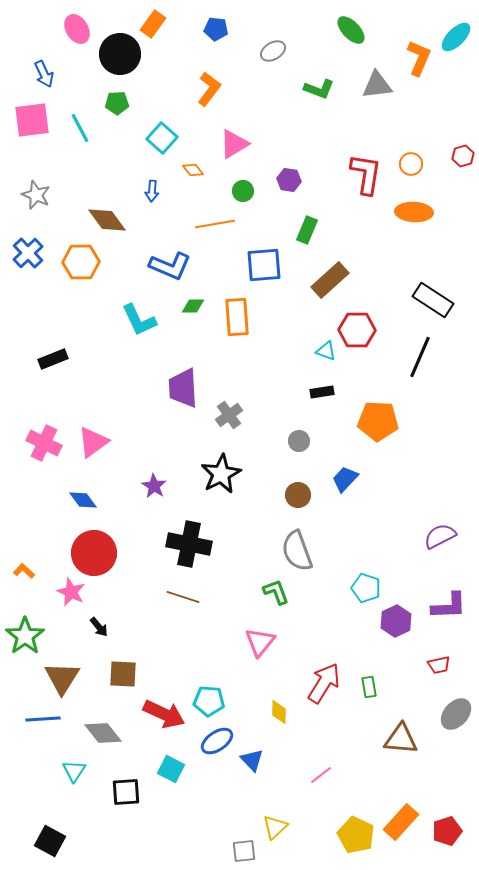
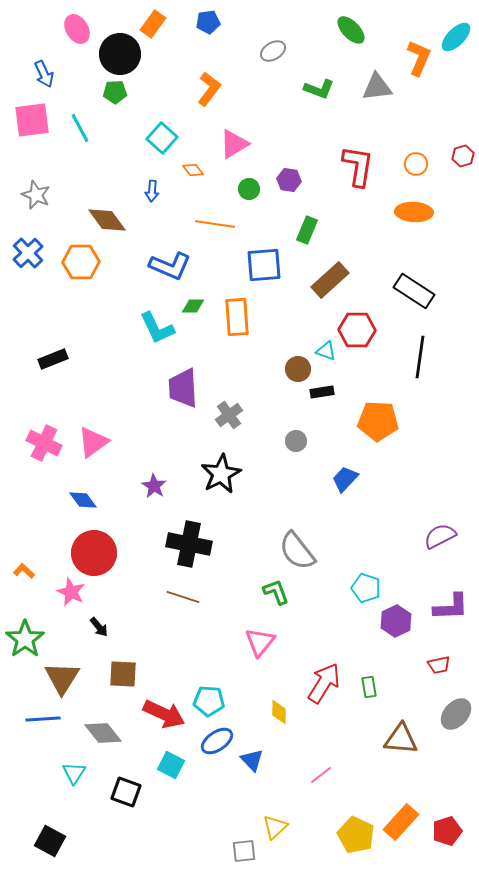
blue pentagon at (216, 29): moved 8 px left, 7 px up; rotated 15 degrees counterclockwise
gray triangle at (377, 85): moved 2 px down
green pentagon at (117, 103): moved 2 px left, 11 px up
orange circle at (411, 164): moved 5 px right
red L-shape at (366, 174): moved 8 px left, 8 px up
green circle at (243, 191): moved 6 px right, 2 px up
orange line at (215, 224): rotated 18 degrees clockwise
black rectangle at (433, 300): moved 19 px left, 9 px up
cyan L-shape at (139, 320): moved 18 px right, 8 px down
black line at (420, 357): rotated 15 degrees counterclockwise
gray circle at (299, 441): moved 3 px left
brown circle at (298, 495): moved 126 px up
gray semicircle at (297, 551): rotated 18 degrees counterclockwise
purple L-shape at (449, 606): moved 2 px right, 1 px down
green star at (25, 636): moved 3 px down
cyan square at (171, 769): moved 4 px up
cyan triangle at (74, 771): moved 2 px down
black square at (126, 792): rotated 24 degrees clockwise
